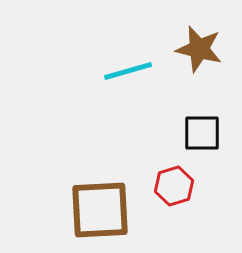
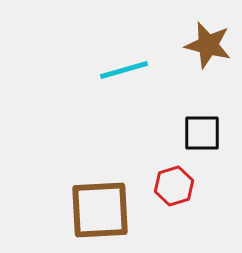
brown star: moved 9 px right, 4 px up
cyan line: moved 4 px left, 1 px up
